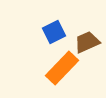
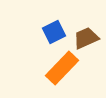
brown trapezoid: moved 1 px left, 4 px up
